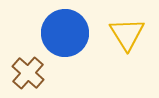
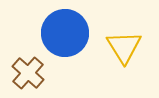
yellow triangle: moved 3 px left, 13 px down
